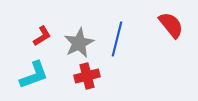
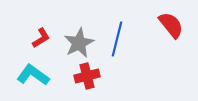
red L-shape: moved 1 px left, 2 px down
cyan L-shape: moved 1 px left; rotated 124 degrees counterclockwise
